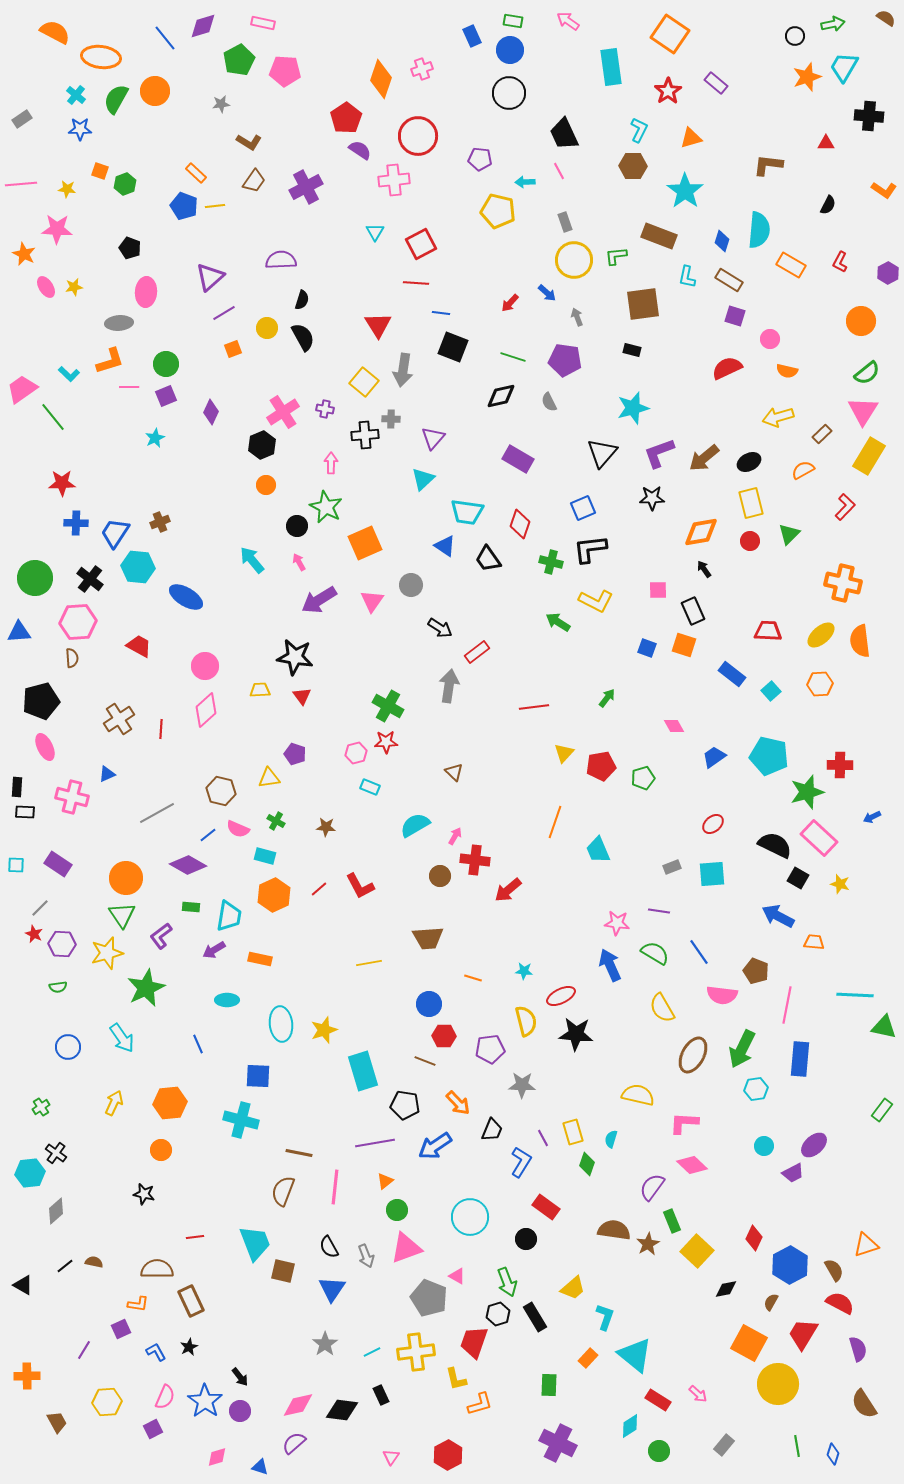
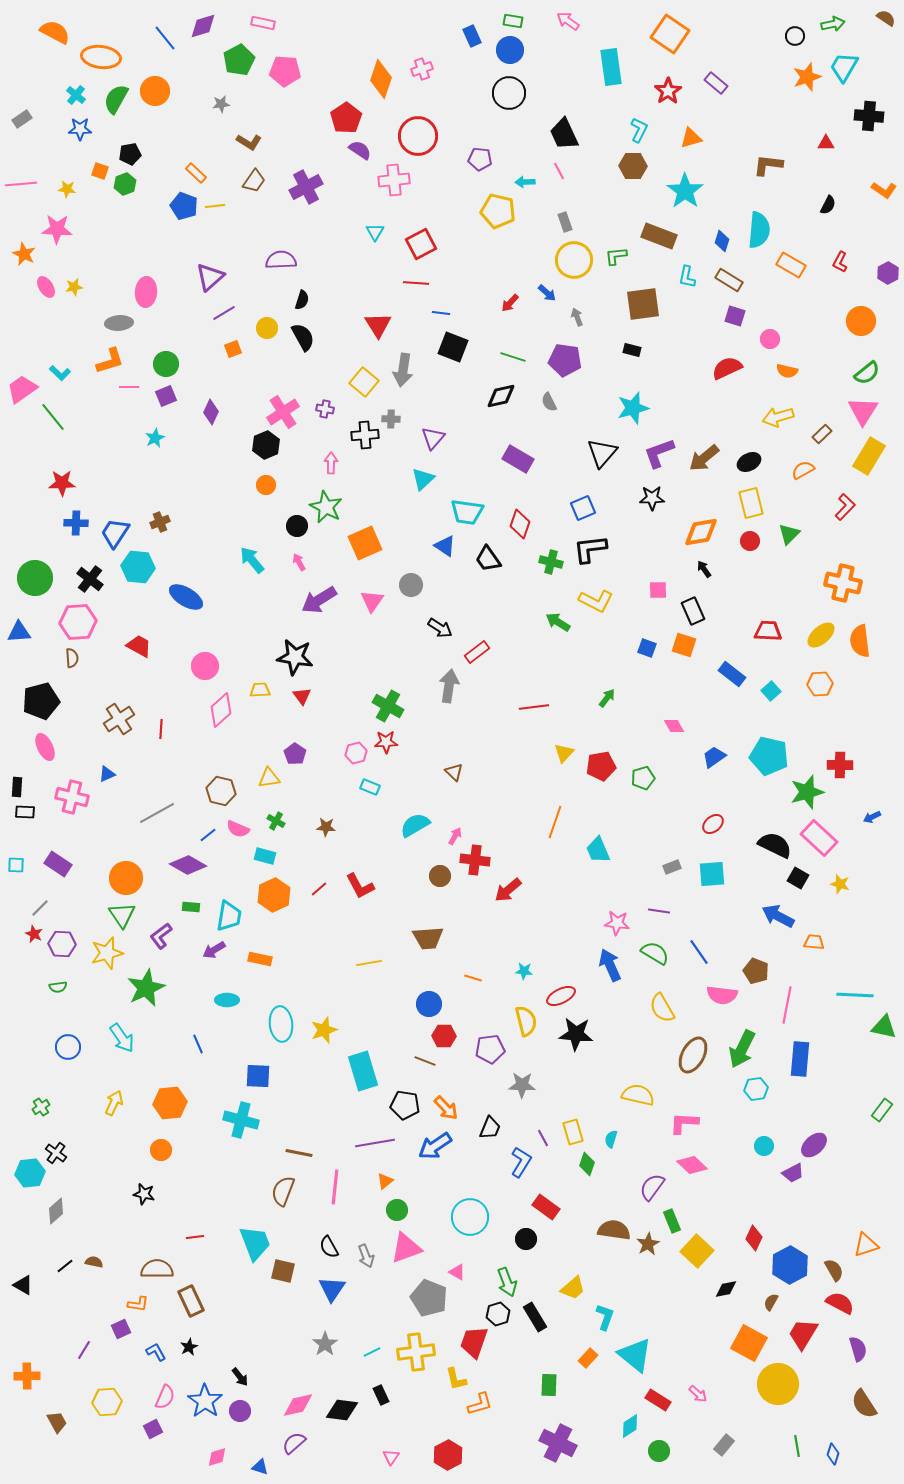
black pentagon at (130, 248): moved 94 px up; rotated 30 degrees counterclockwise
cyan L-shape at (69, 374): moved 9 px left, 1 px up
black hexagon at (262, 445): moved 4 px right
pink diamond at (206, 710): moved 15 px right
purple pentagon at (295, 754): rotated 15 degrees clockwise
orange arrow at (458, 1103): moved 12 px left, 5 px down
black trapezoid at (492, 1130): moved 2 px left, 2 px up
pink triangle at (457, 1276): moved 4 px up
